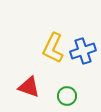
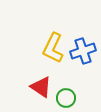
red triangle: moved 12 px right; rotated 15 degrees clockwise
green circle: moved 1 px left, 2 px down
